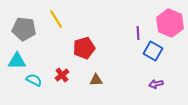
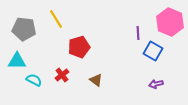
pink hexagon: moved 1 px up
red pentagon: moved 5 px left, 1 px up
brown triangle: rotated 40 degrees clockwise
